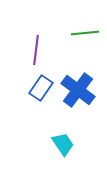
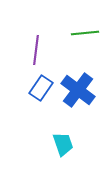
cyan trapezoid: rotated 15 degrees clockwise
